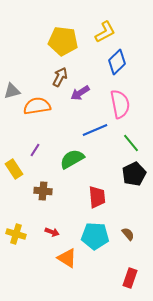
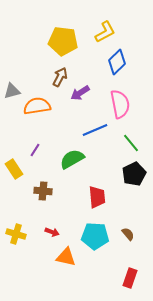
orange triangle: moved 1 px left, 1 px up; rotated 20 degrees counterclockwise
